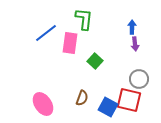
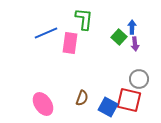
blue line: rotated 15 degrees clockwise
green square: moved 24 px right, 24 px up
